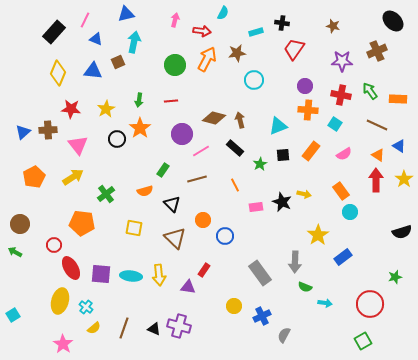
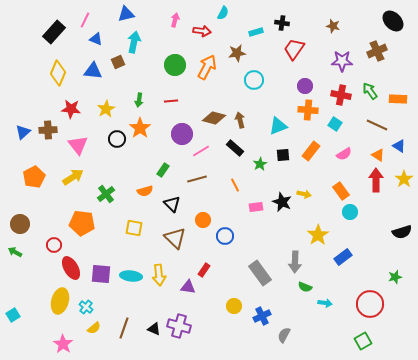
orange arrow at (207, 59): moved 8 px down
